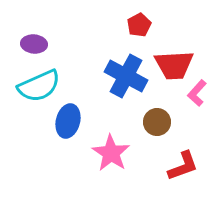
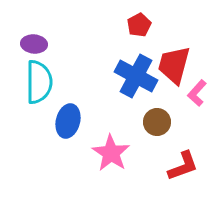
red trapezoid: rotated 108 degrees clockwise
blue cross: moved 10 px right
cyan semicircle: moved 4 px up; rotated 66 degrees counterclockwise
